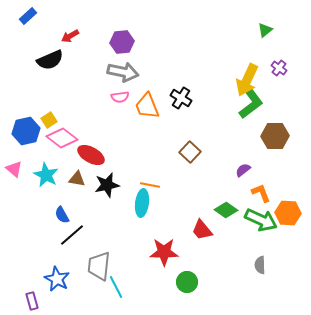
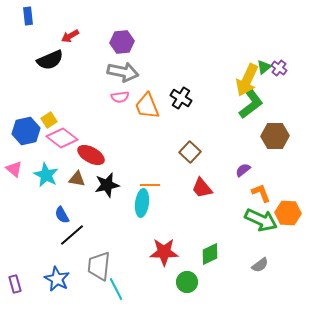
blue rectangle: rotated 54 degrees counterclockwise
green triangle: moved 1 px left, 37 px down
orange line: rotated 12 degrees counterclockwise
green diamond: moved 16 px left, 44 px down; rotated 60 degrees counterclockwise
red trapezoid: moved 42 px up
gray semicircle: rotated 126 degrees counterclockwise
cyan line: moved 2 px down
purple rectangle: moved 17 px left, 17 px up
